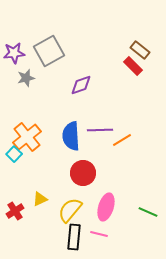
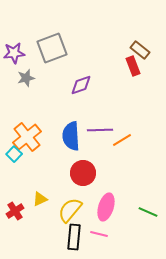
gray square: moved 3 px right, 3 px up; rotated 8 degrees clockwise
red rectangle: rotated 24 degrees clockwise
